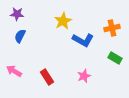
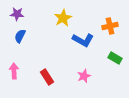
yellow star: moved 3 px up
orange cross: moved 2 px left, 2 px up
pink arrow: rotated 56 degrees clockwise
